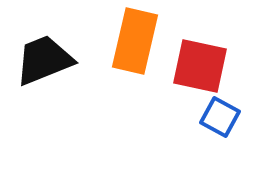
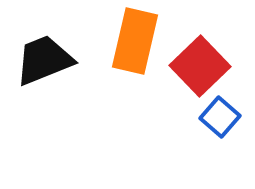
red square: rotated 34 degrees clockwise
blue square: rotated 12 degrees clockwise
